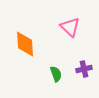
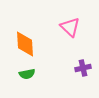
purple cross: moved 1 px left, 1 px up
green semicircle: moved 29 px left; rotated 98 degrees clockwise
